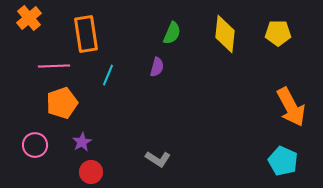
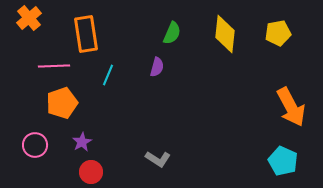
yellow pentagon: rotated 10 degrees counterclockwise
